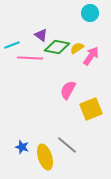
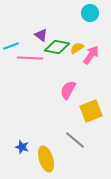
cyan line: moved 1 px left, 1 px down
pink arrow: moved 1 px up
yellow square: moved 2 px down
gray line: moved 8 px right, 5 px up
yellow ellipse: moved 1 px right, 2 px down
